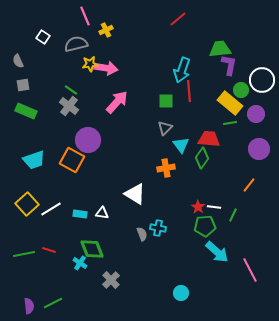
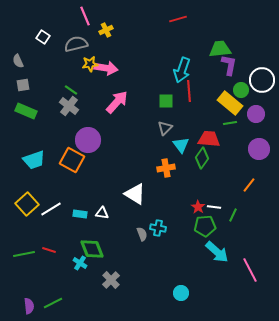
red line at (178, 19): rotated 24 degrees clockwise
